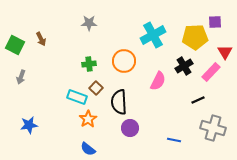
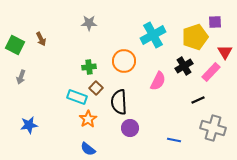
yellow pentagon: rotated 15 degrees counterclockwise
green cross: moved 3 px down
